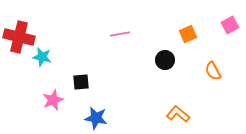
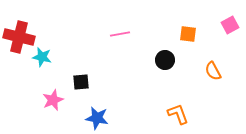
orange square: rotated 30 degrees clockwise
orange L-shape: rotated 30 degrees clockwise
blue star: moved 1 px right
